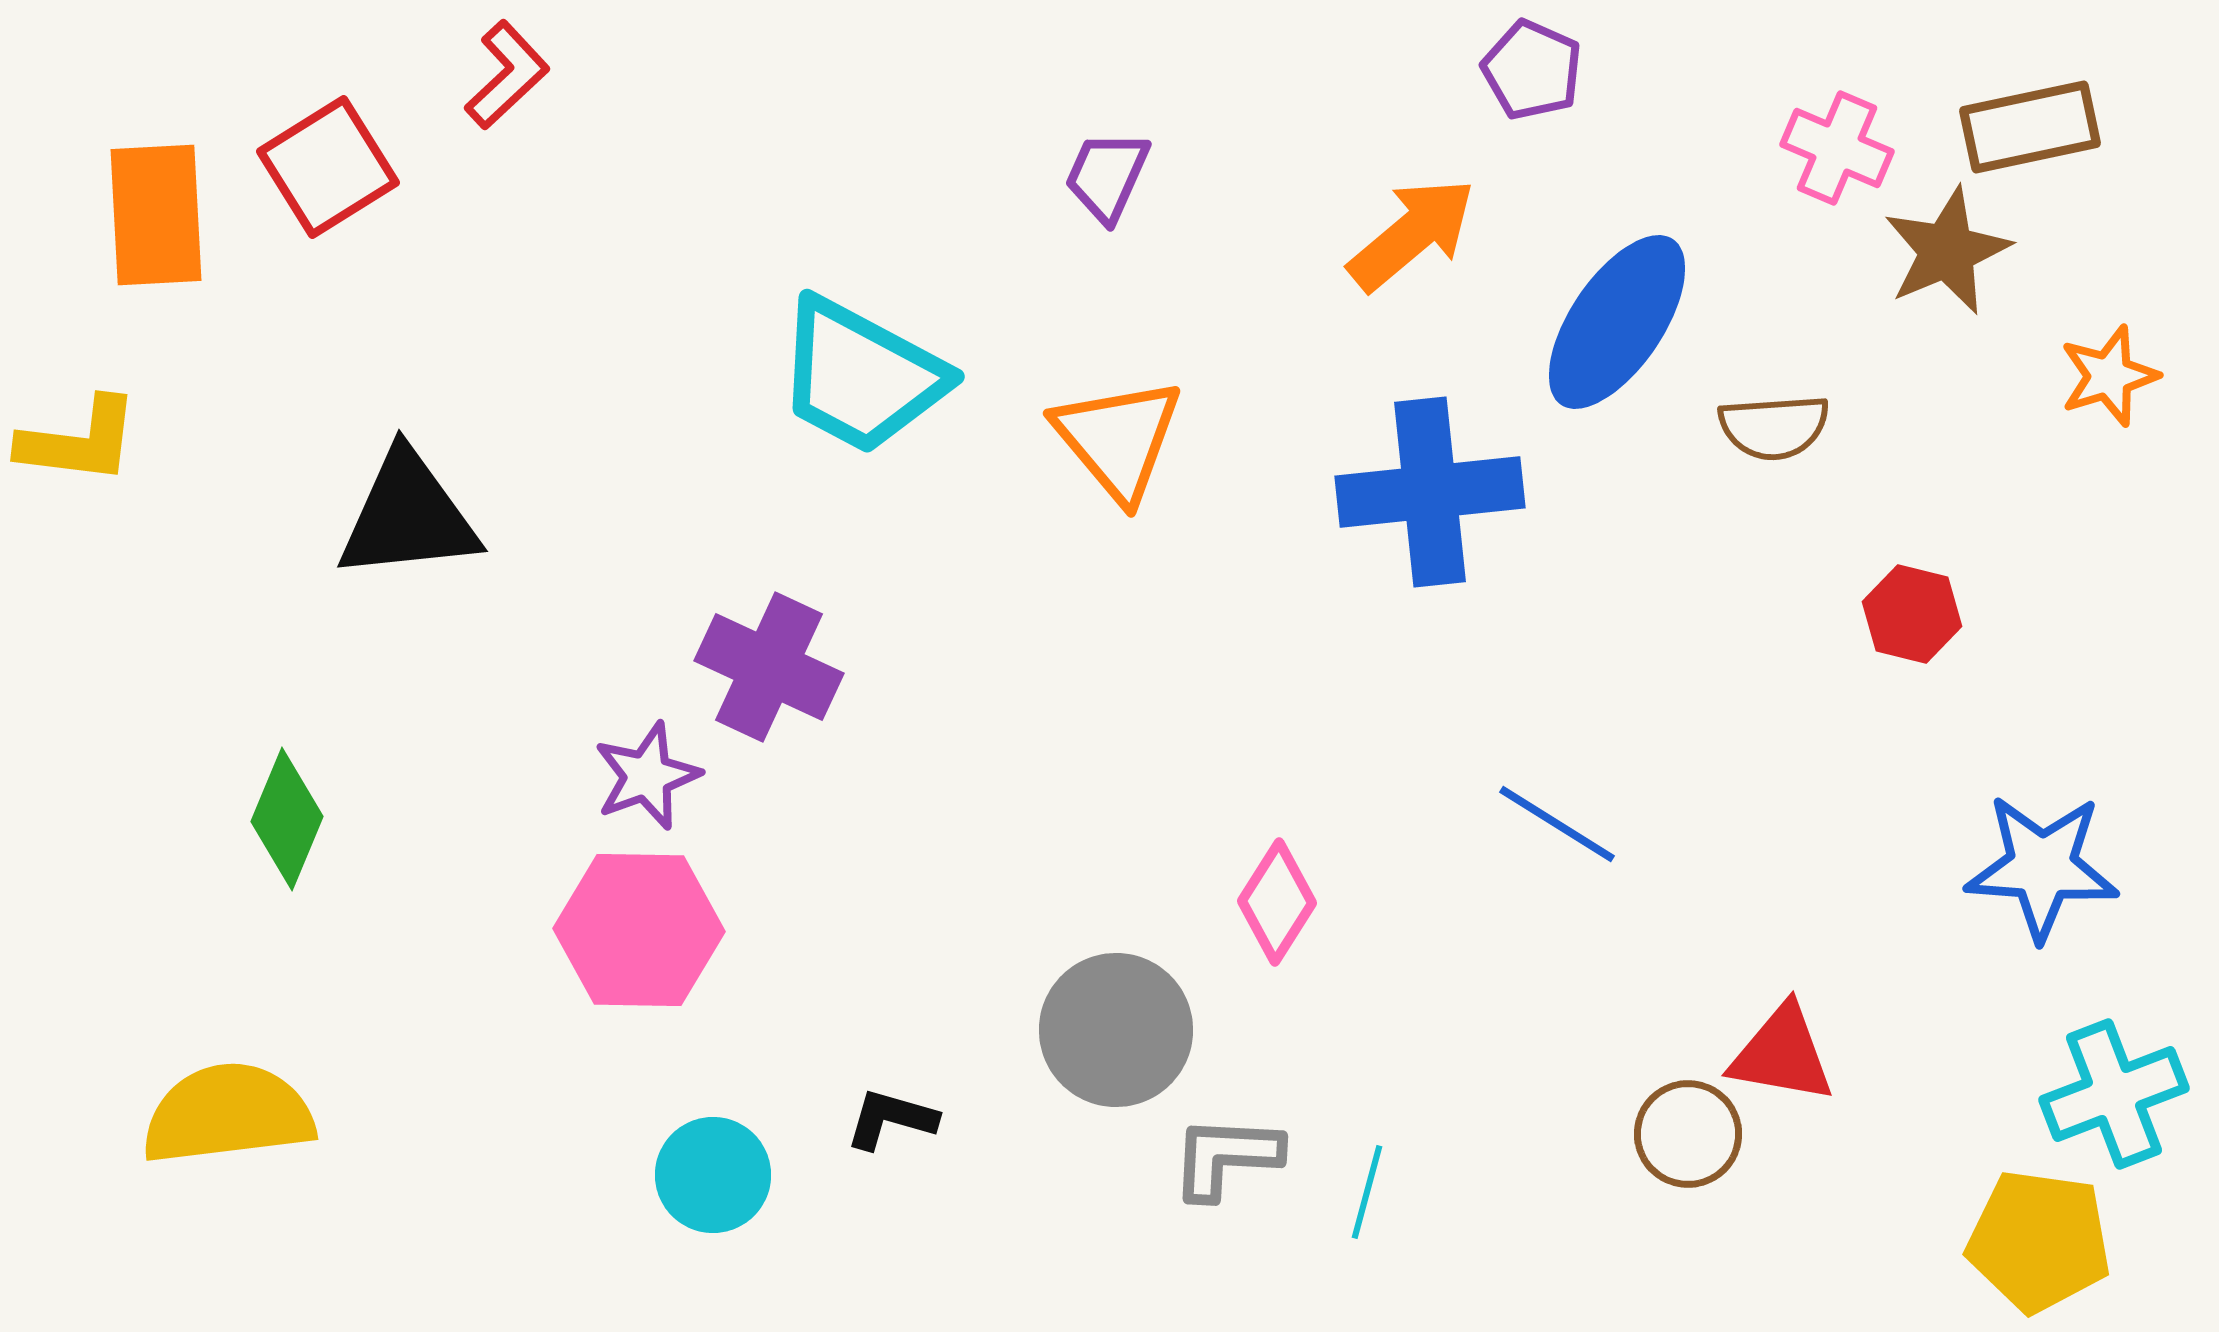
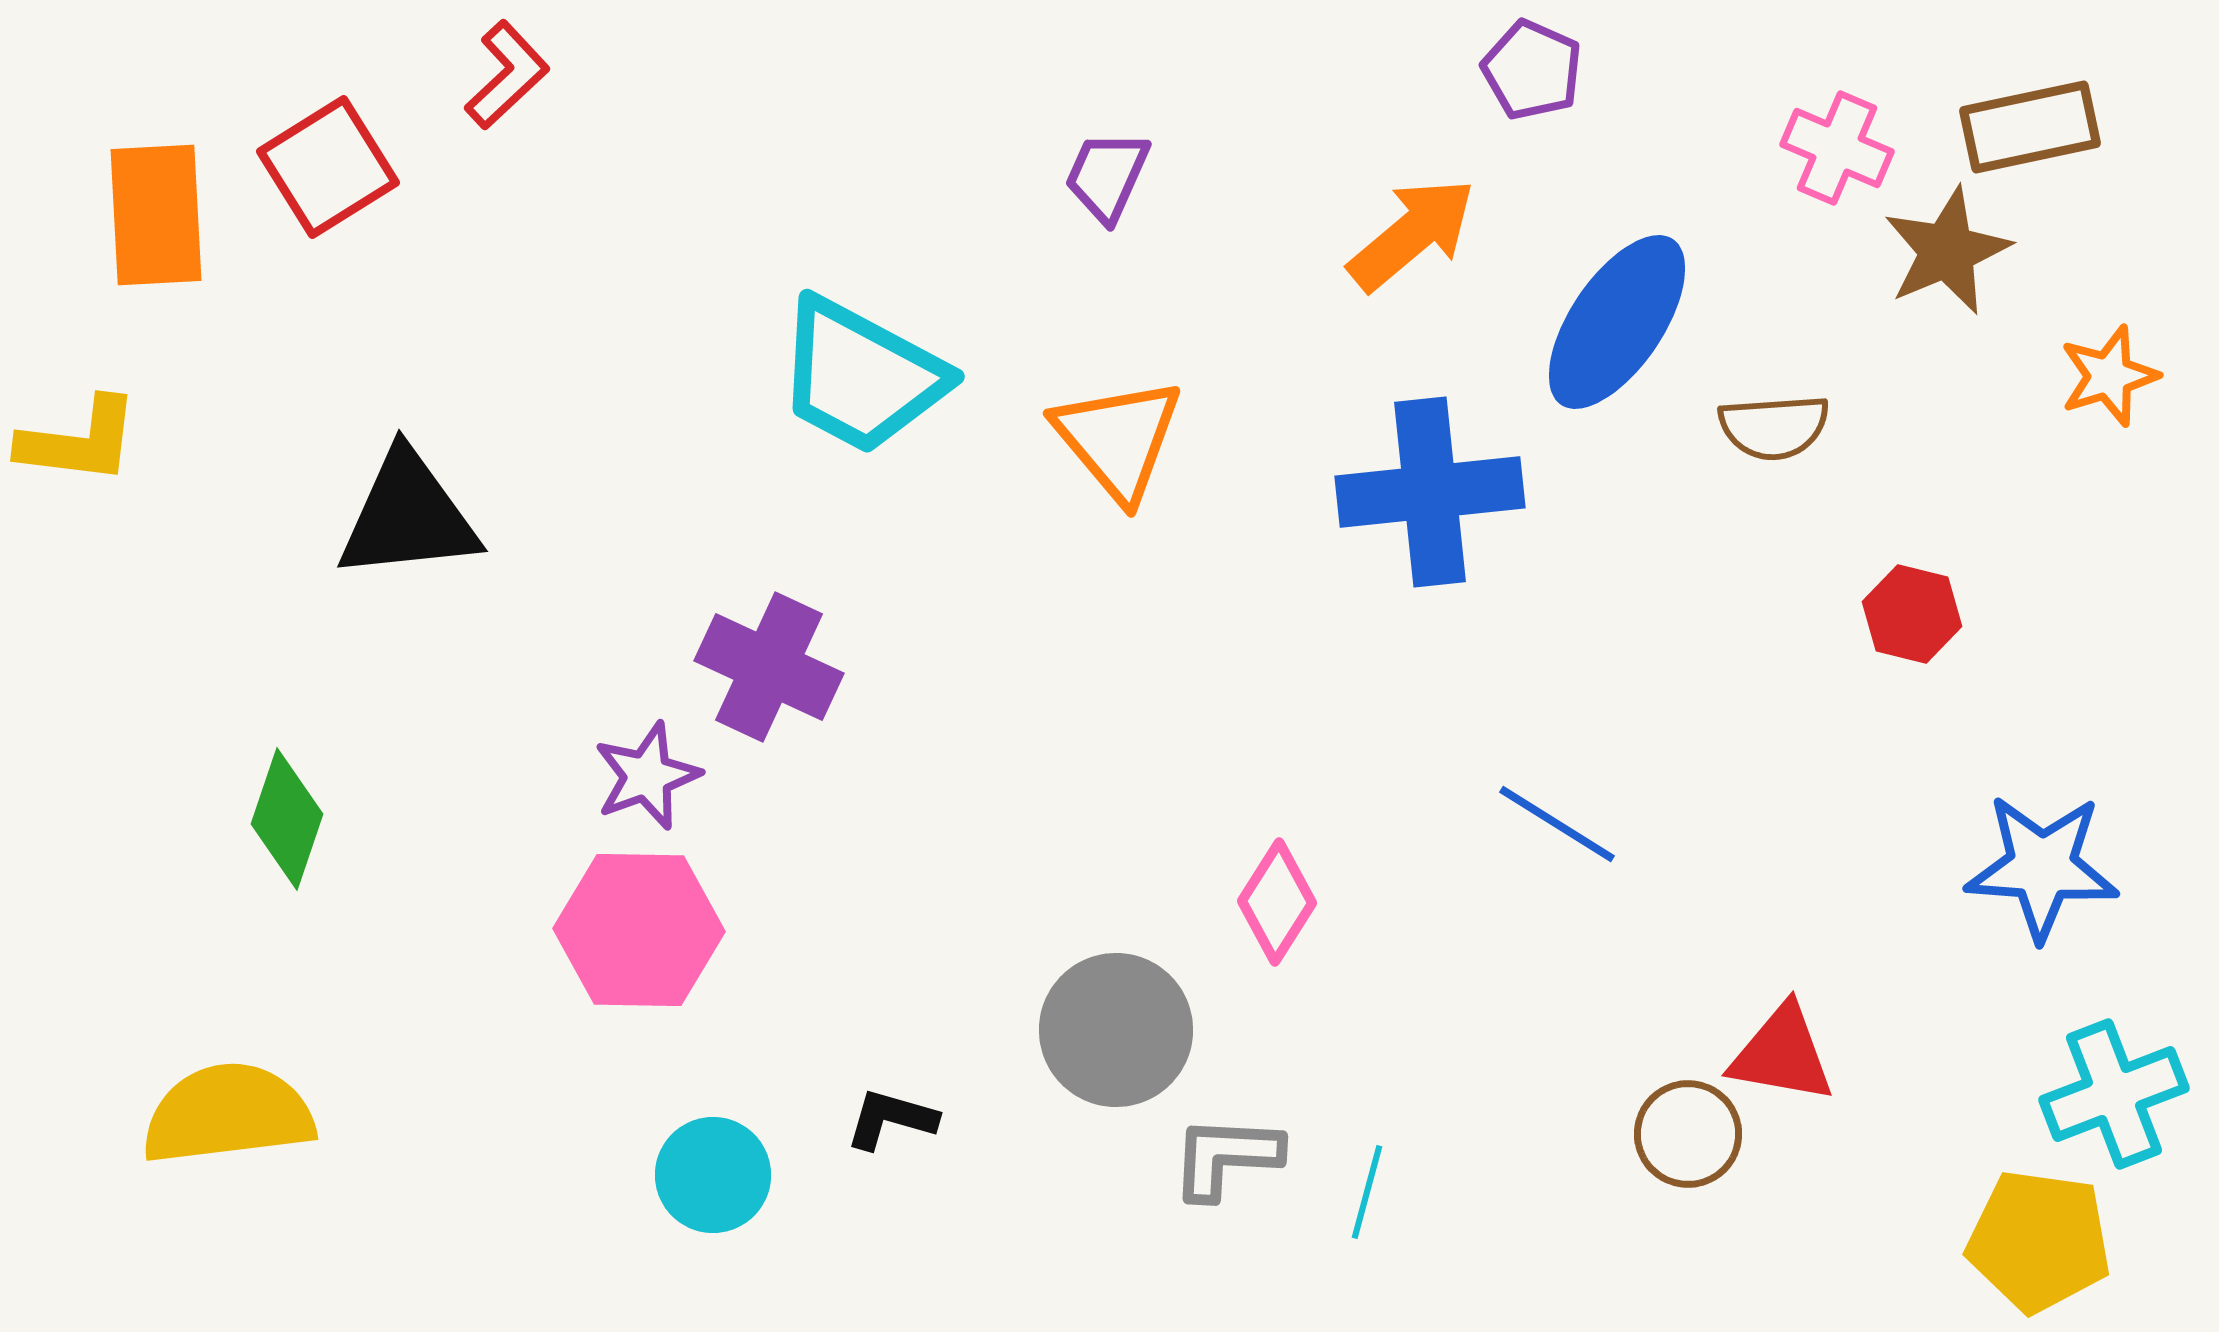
green diamond: rotated 4 degrees counterclockwise
